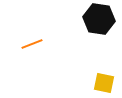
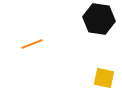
yellow square: moved 5 px up
